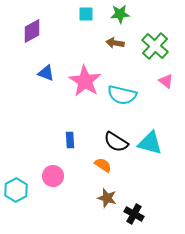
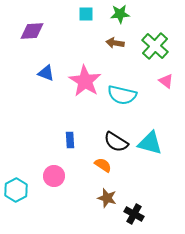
purple diamond: rotated 25 degrees clockwise
pink circle: moved 1 px right
